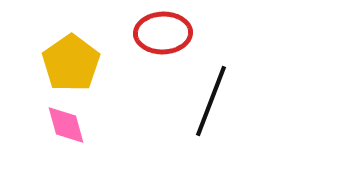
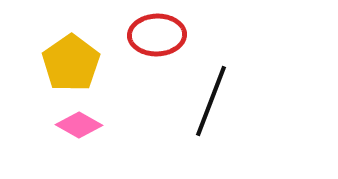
red ellipse: moved 6 px left, 2 px down
pink diamond: moved 13 px right; rotated 45 degrees counterclockwise
